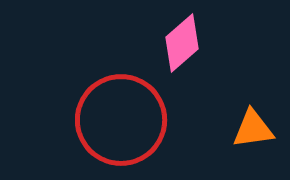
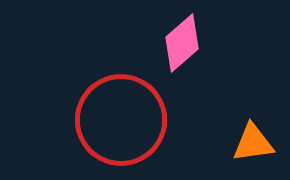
orange triangle: moved 14 px down
